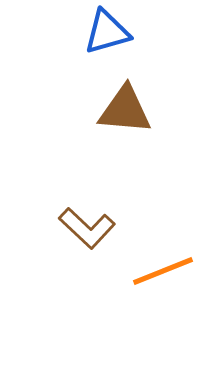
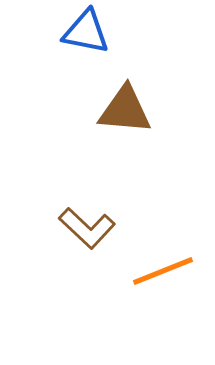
blue triangle: moved 21 px left; rotated 27 degrees clockwise
